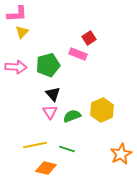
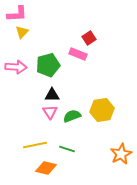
black triangle: moved 1 px left, 1 px down; rotated 49 degrees counterclockwise
yellow hexagon: rotated 15 degrees clockwise
